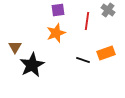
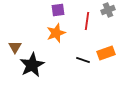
gray cross: rotated 32 degrees clockwise
